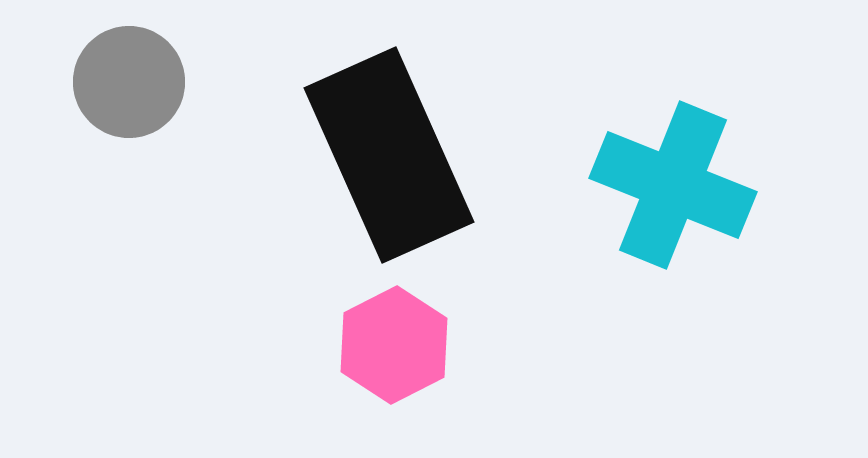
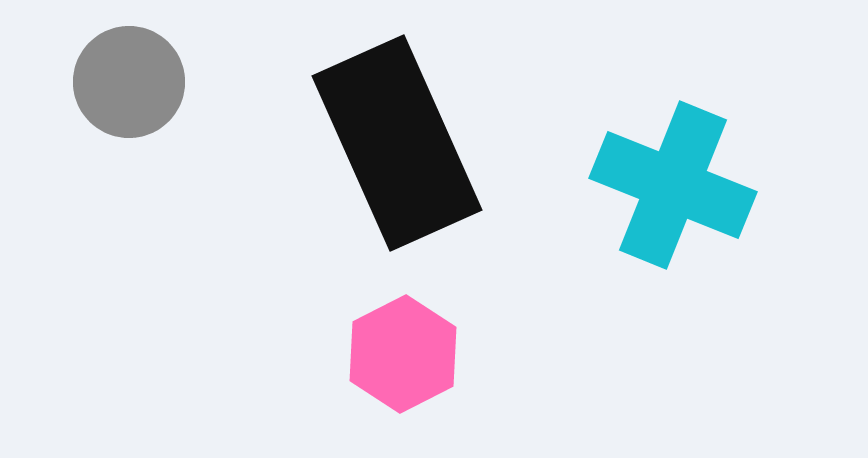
black rectangle: moved 8 px right, 12 px up
pink hexagon: moved 9 px right, 9 px down
